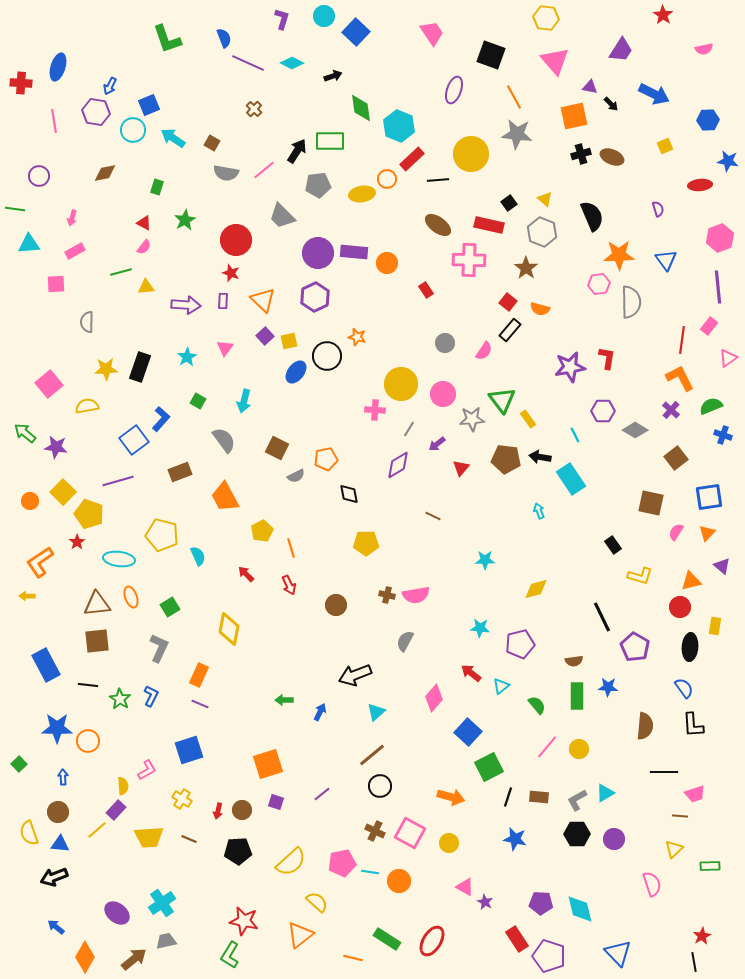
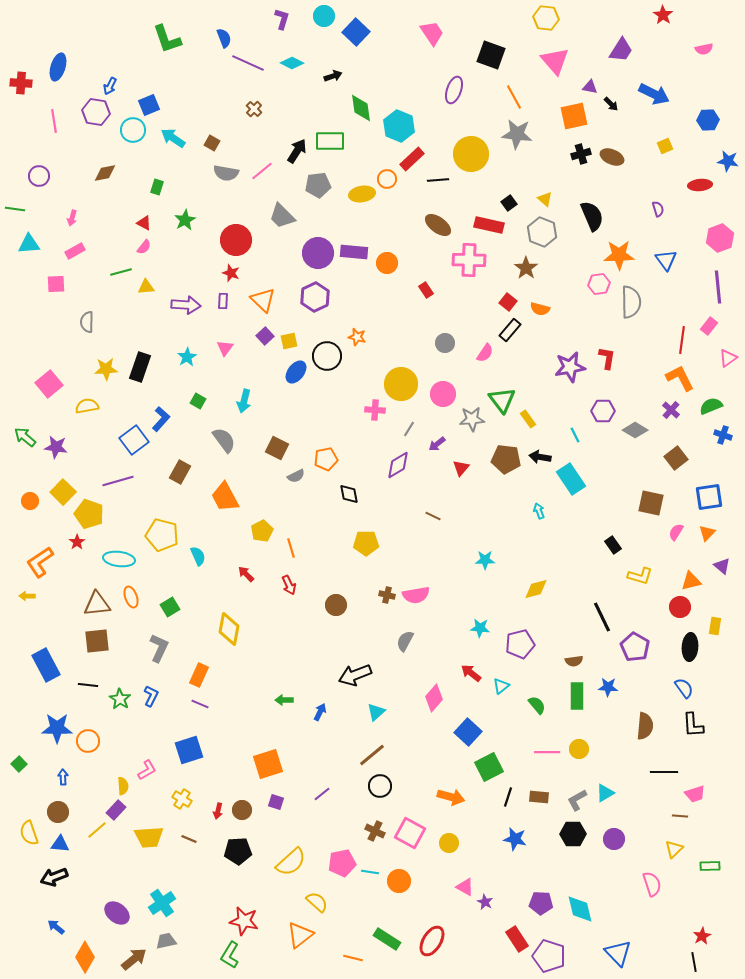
pink line at (264, 170): moved 2 px left, 1 px down
pink semicircle at (484, 351): moved 1 px right, 2 px down
green arrow at (25, 433): moved 4 px down
brown rectangle at (180, 472): rotated 40 degrees counterclockwise
pink line at (547, 747): moved 5 px down; rotated 50 degrees clockwise
black hexagon at (577, 834): moved 4 px left
